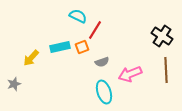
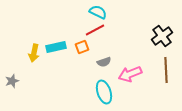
cyan semicircle: moved 20 px right, 4 px up
red line: rotated 30 degrees clockwise
black cross: rotated 20 degrees clockwise
cyan rectangle: moved 4 px left
yellow arrow: moved 3 px right, 5 px up; rotated 30 degrees counterclockwise
gray semicircle: moved 2 px right
gray star: moved 2 px left, 3 px up
